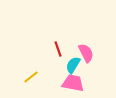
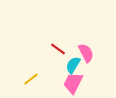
red line: rotated 35 degrees counterclockwise
yellow line: moved 2 px down
pink trapezoid: rotated 75 degrees counterclockwise
